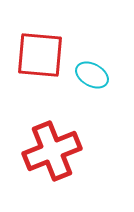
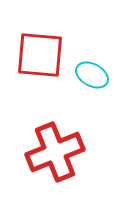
red cross: moved 3 px right, 1 px down
